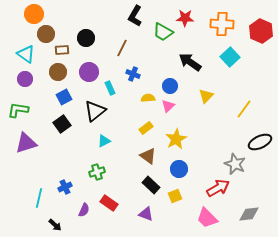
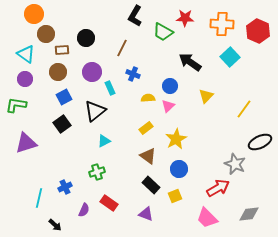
red hexagon at (261, 31): moved 3 px left
purple circle at (89, 72): moved 3 px right
green L-shape at (18, 110): moved 2 px left, 5 px up
